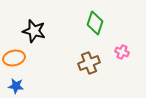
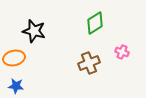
green diamond: rotated 40 degrees clockwise
